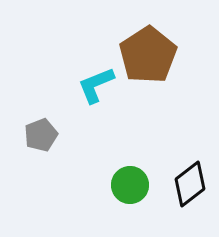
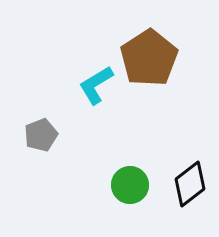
brown pentagon: moved 1 px right, 3 px down
cyan L-shape: rotated 9 degrees counterclockwise
